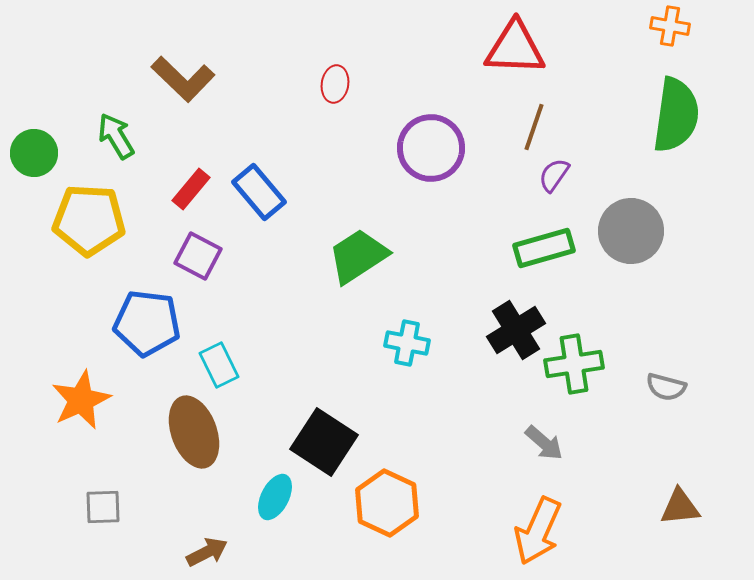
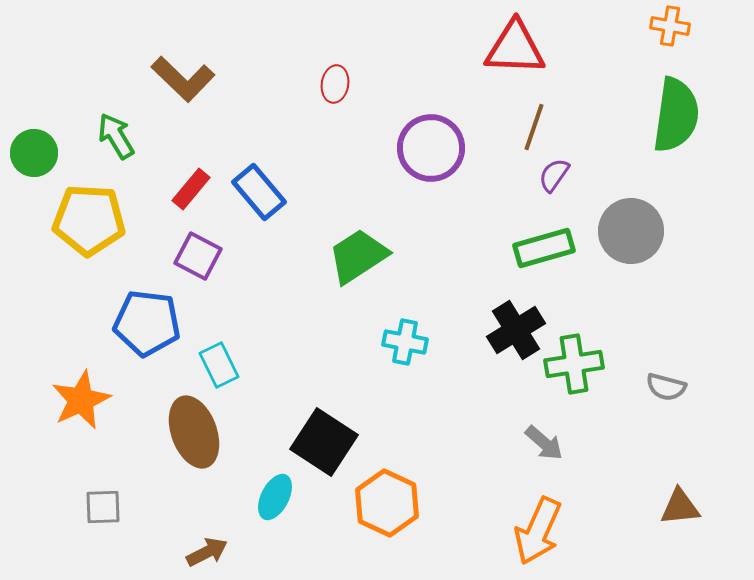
cyan cross: moved 2 px left, 1 px up
